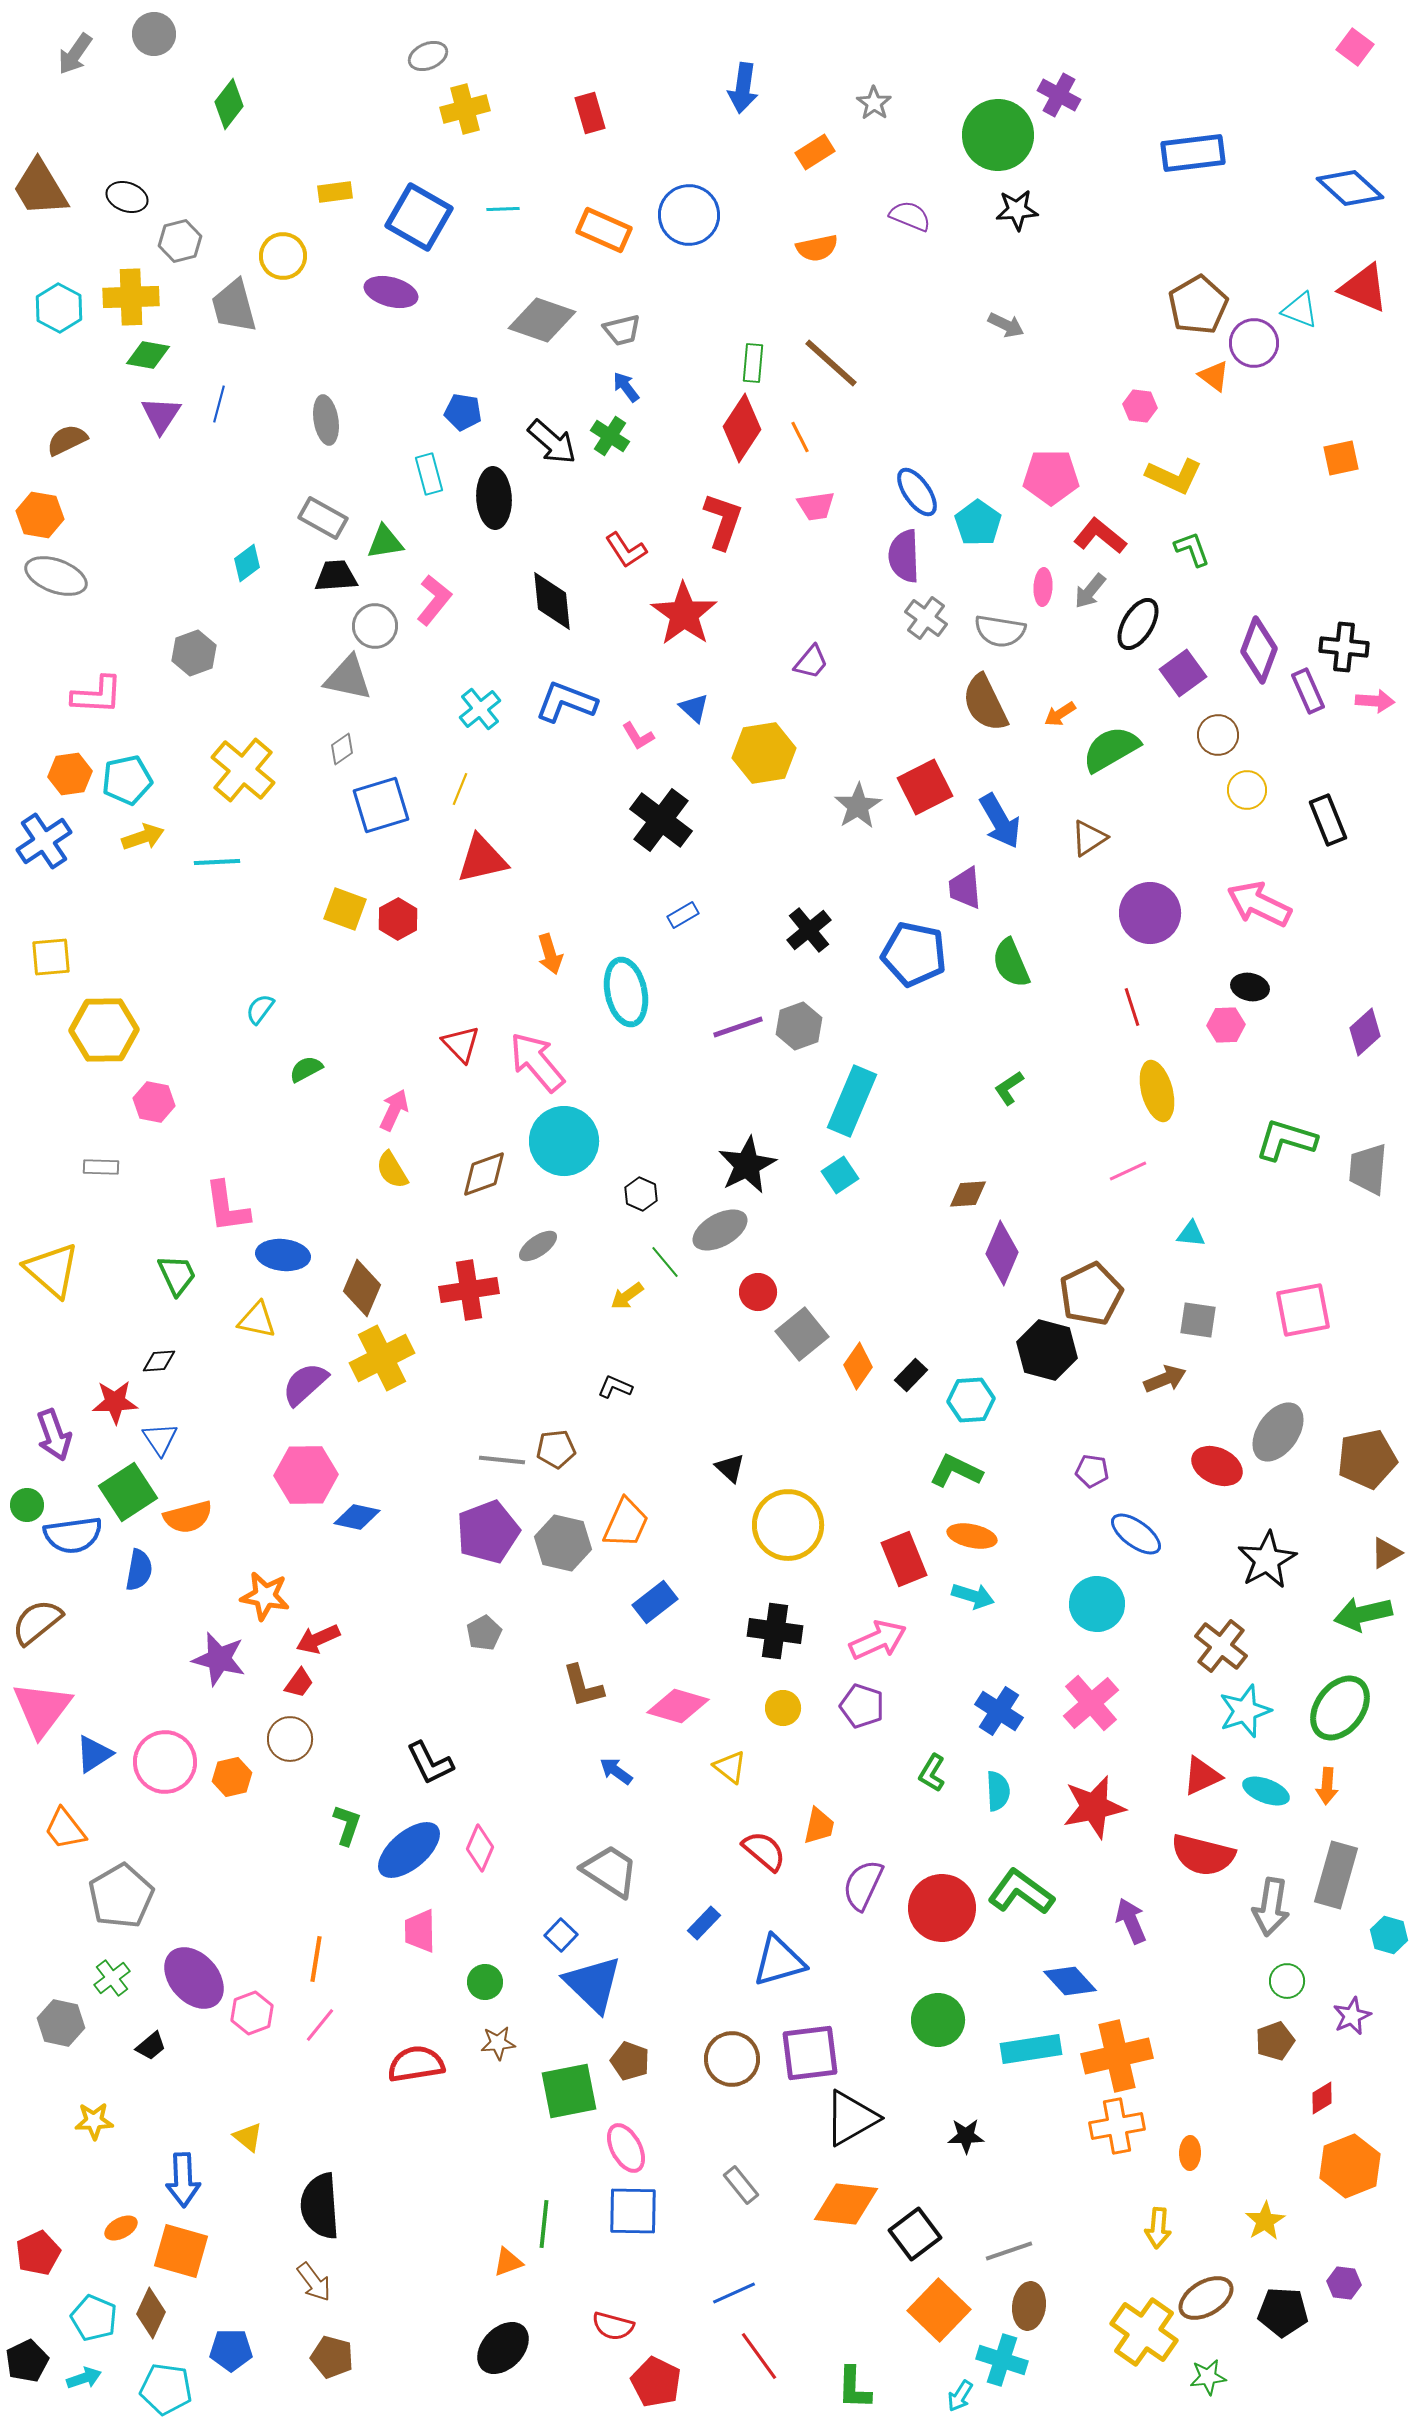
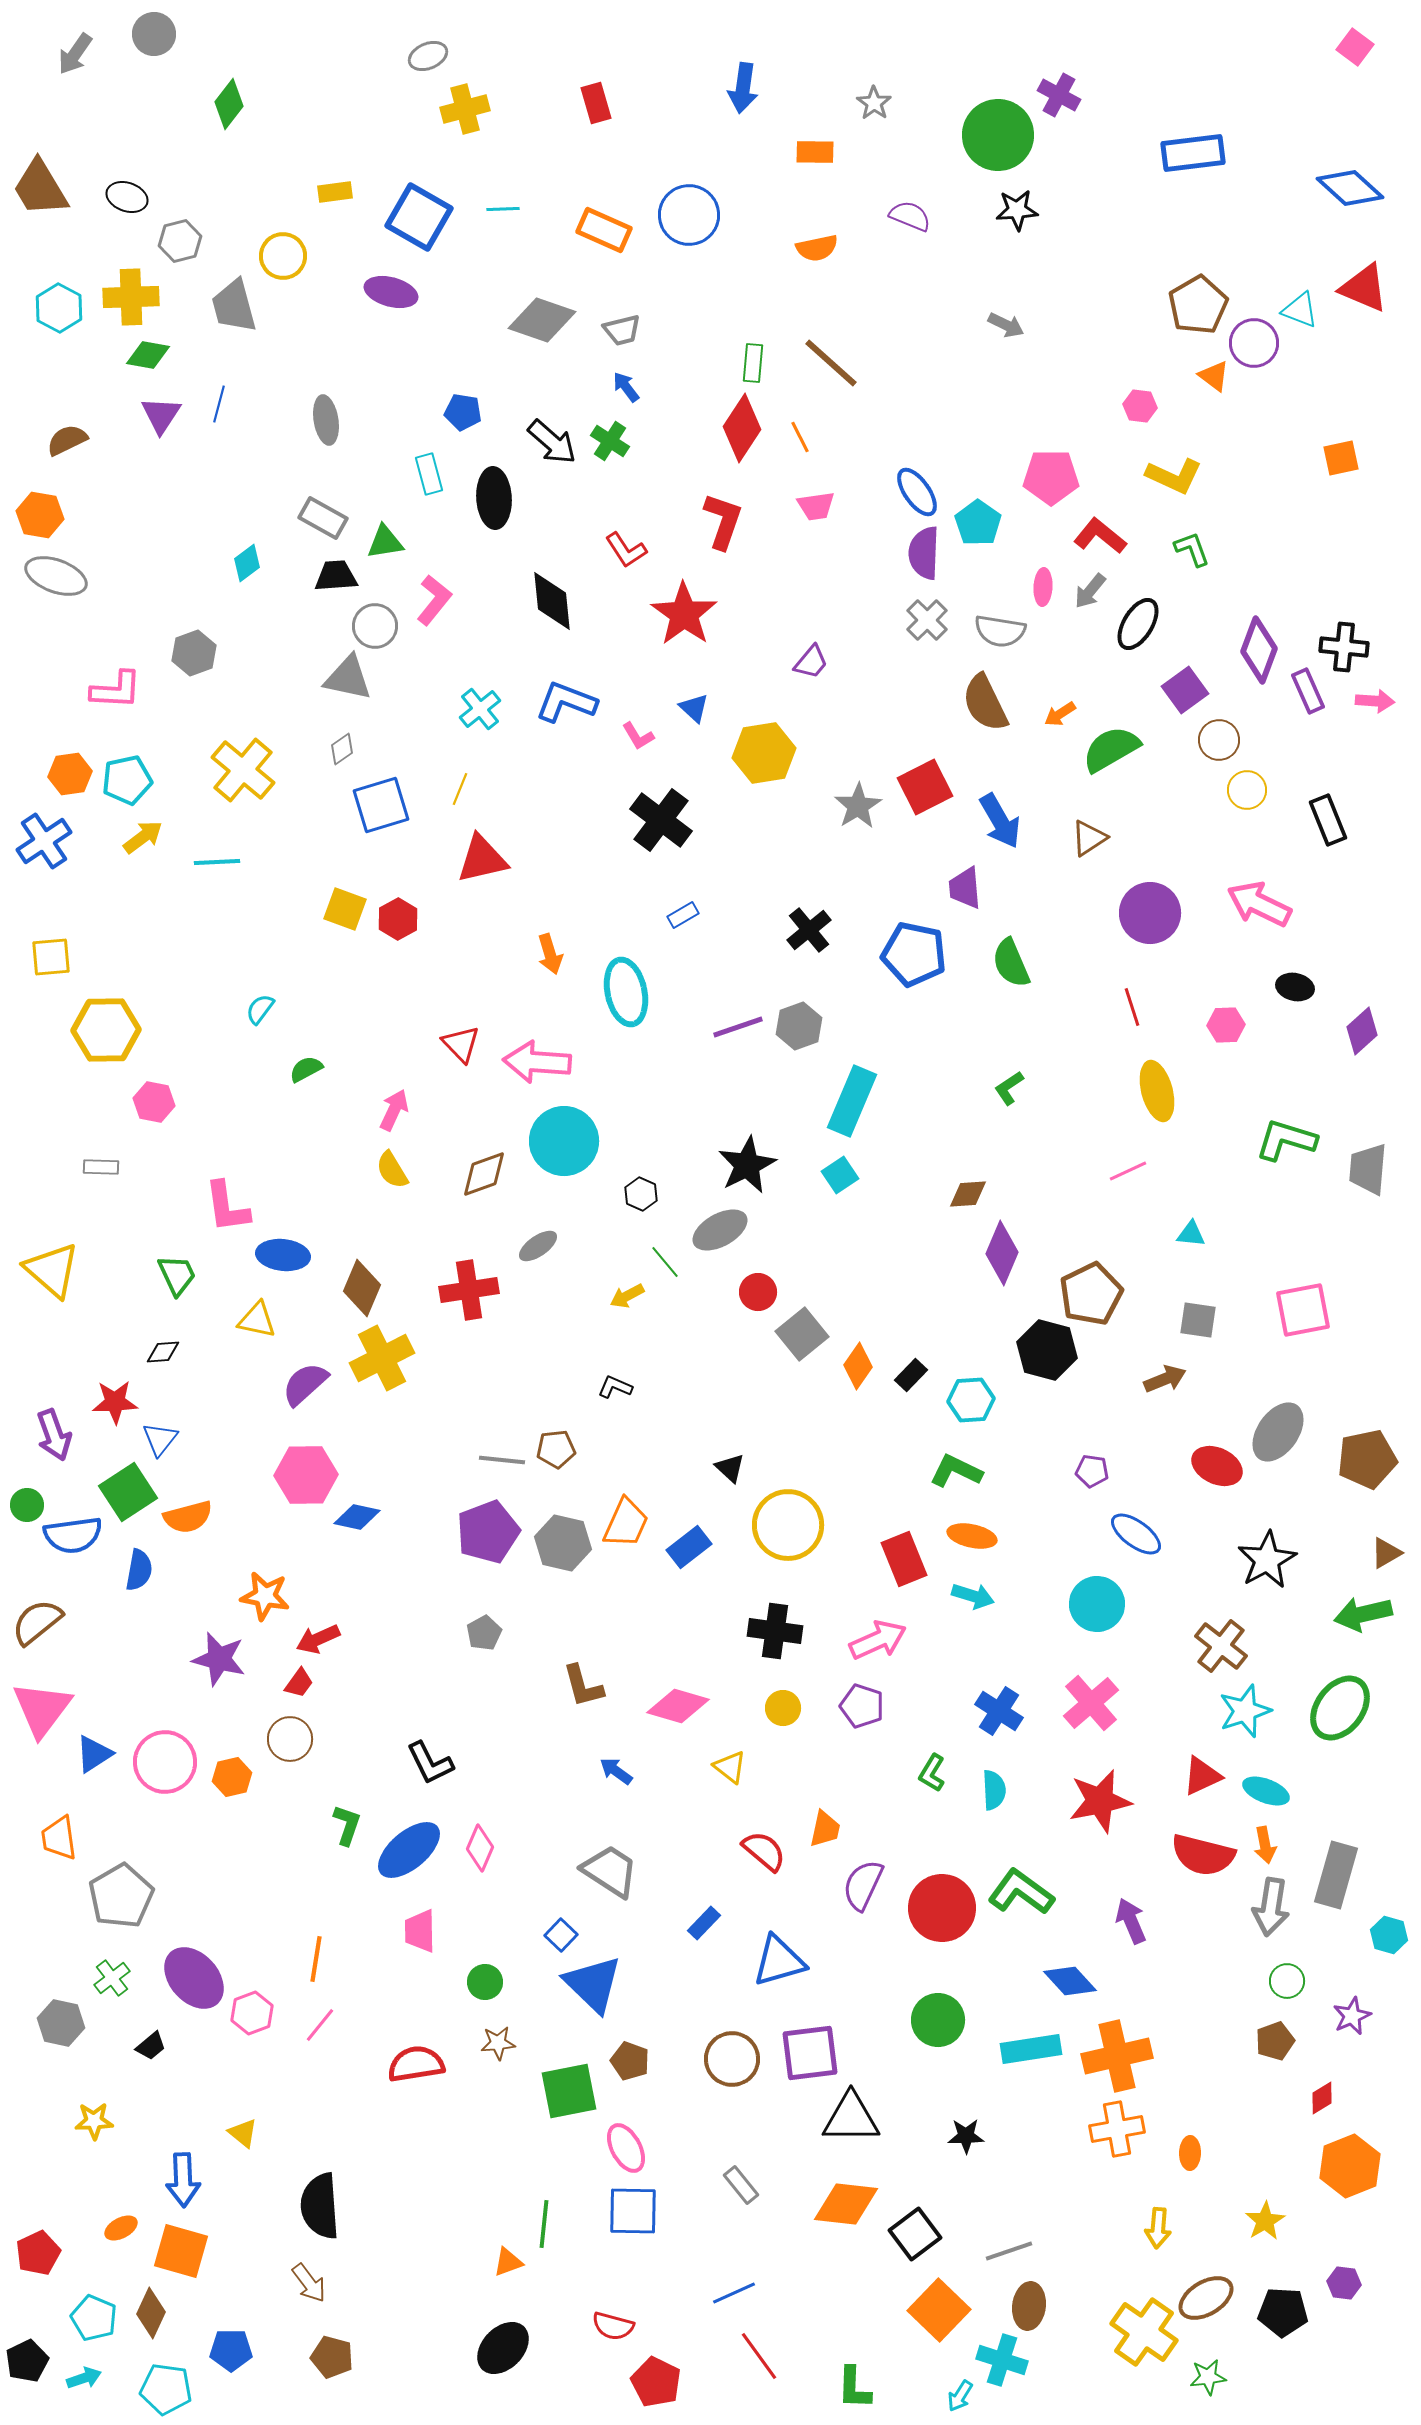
red rectangle at (590, 113): moved 6 px right, 10 px up
orange rectangle at (815, 152): rotated 33 degrees clockwise
green cross at (610, 436): moved 5 px down
purple semicircle at (904, 556): moved 20 px right, 3 px up; rotated 4 degrees clockwise
gray cross at (926, 618): moved 1 px right, 2 px down; rotated 9 degrees clockwise
purple square at (1183, 673): moved 2 px right, 17 px down
pink L-shape at (97, 695): moved 19 px right, 5 px up
brown circle at (1218, 735): moved 1 px right, 5 px down
yellow arrow at (143, 837): rotated 18 degrees counterclockwise
black ellipse at (1250, 987): moved 45 px right
yellow hexagon at (104, 1030): moved 2 px right
purple diamond at (1365, 1032): moved 3 px left, 1 px up
pink arrow at (537, 1062): rotated 46 degrees counterclockwise
yellow arrow at (627, 1296): rotated 8 degrees clockwise
black diamond at (159, 1361): moved 4 px right, 9 px up
blue triangle at (160, 1439): rotated 12 degrees clockwise
blue rectangle at (655, 1602): moved 34 px right, 55 px up
orange arrow at (1327, 1786): moved 62 px left, 59 px down; rotated 15 degrees counterclockwise
cyan semicircle at (998, 1791): moved 4 px left, 1 px up
red star at (1094, 1807): moved 6 px right, 6 px up
orange trapezoid at (819, 1826): moved 6 px right, 3 px down
orange trapezoid at (65, 1829): moved 6 px left, 9 px down; rotated 30 degrees clockwise
black triangle at (851, 2118): rotated 30 degrees clockwise
orange cross at (1117, 2126): moved 3 px down
yellow triangle at (248, 2137): moved 5 px left, 4 px up
brown arrow at (314, 2282): moved 5 px left, 1 px down
